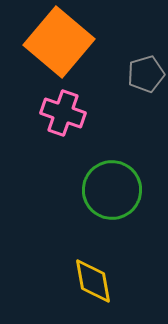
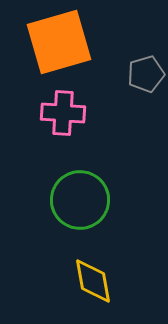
orange square: rotated 34 degrees clockwise
pink cross: rotated 15 degrees counterclockwise
green circle: moved 32 px left, 10 px down
